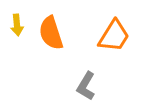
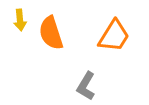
yellow arrow: moved 3 px right, 5 px up
